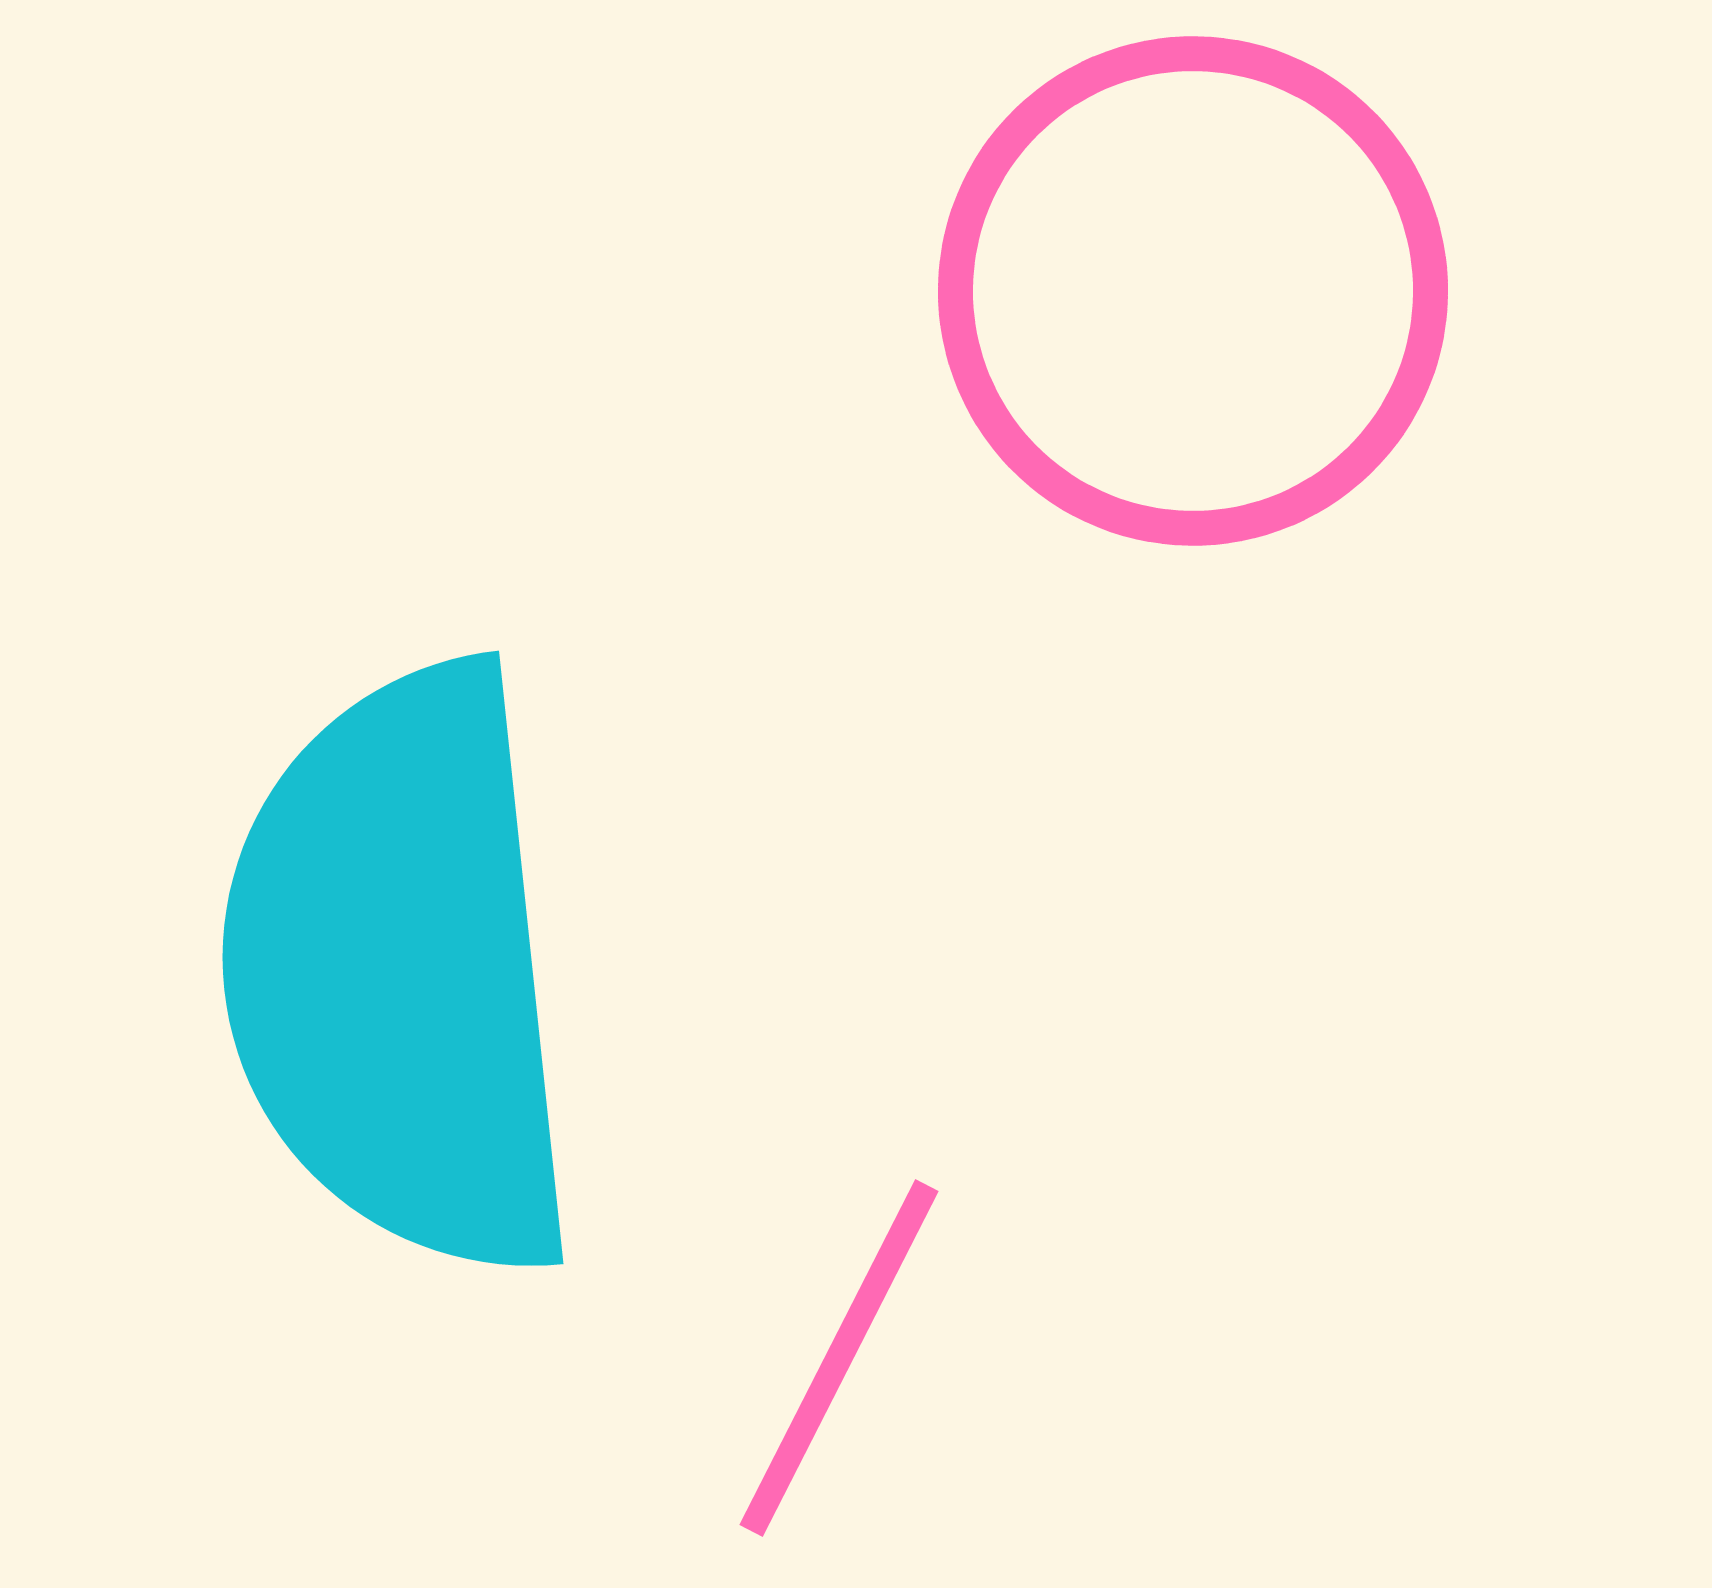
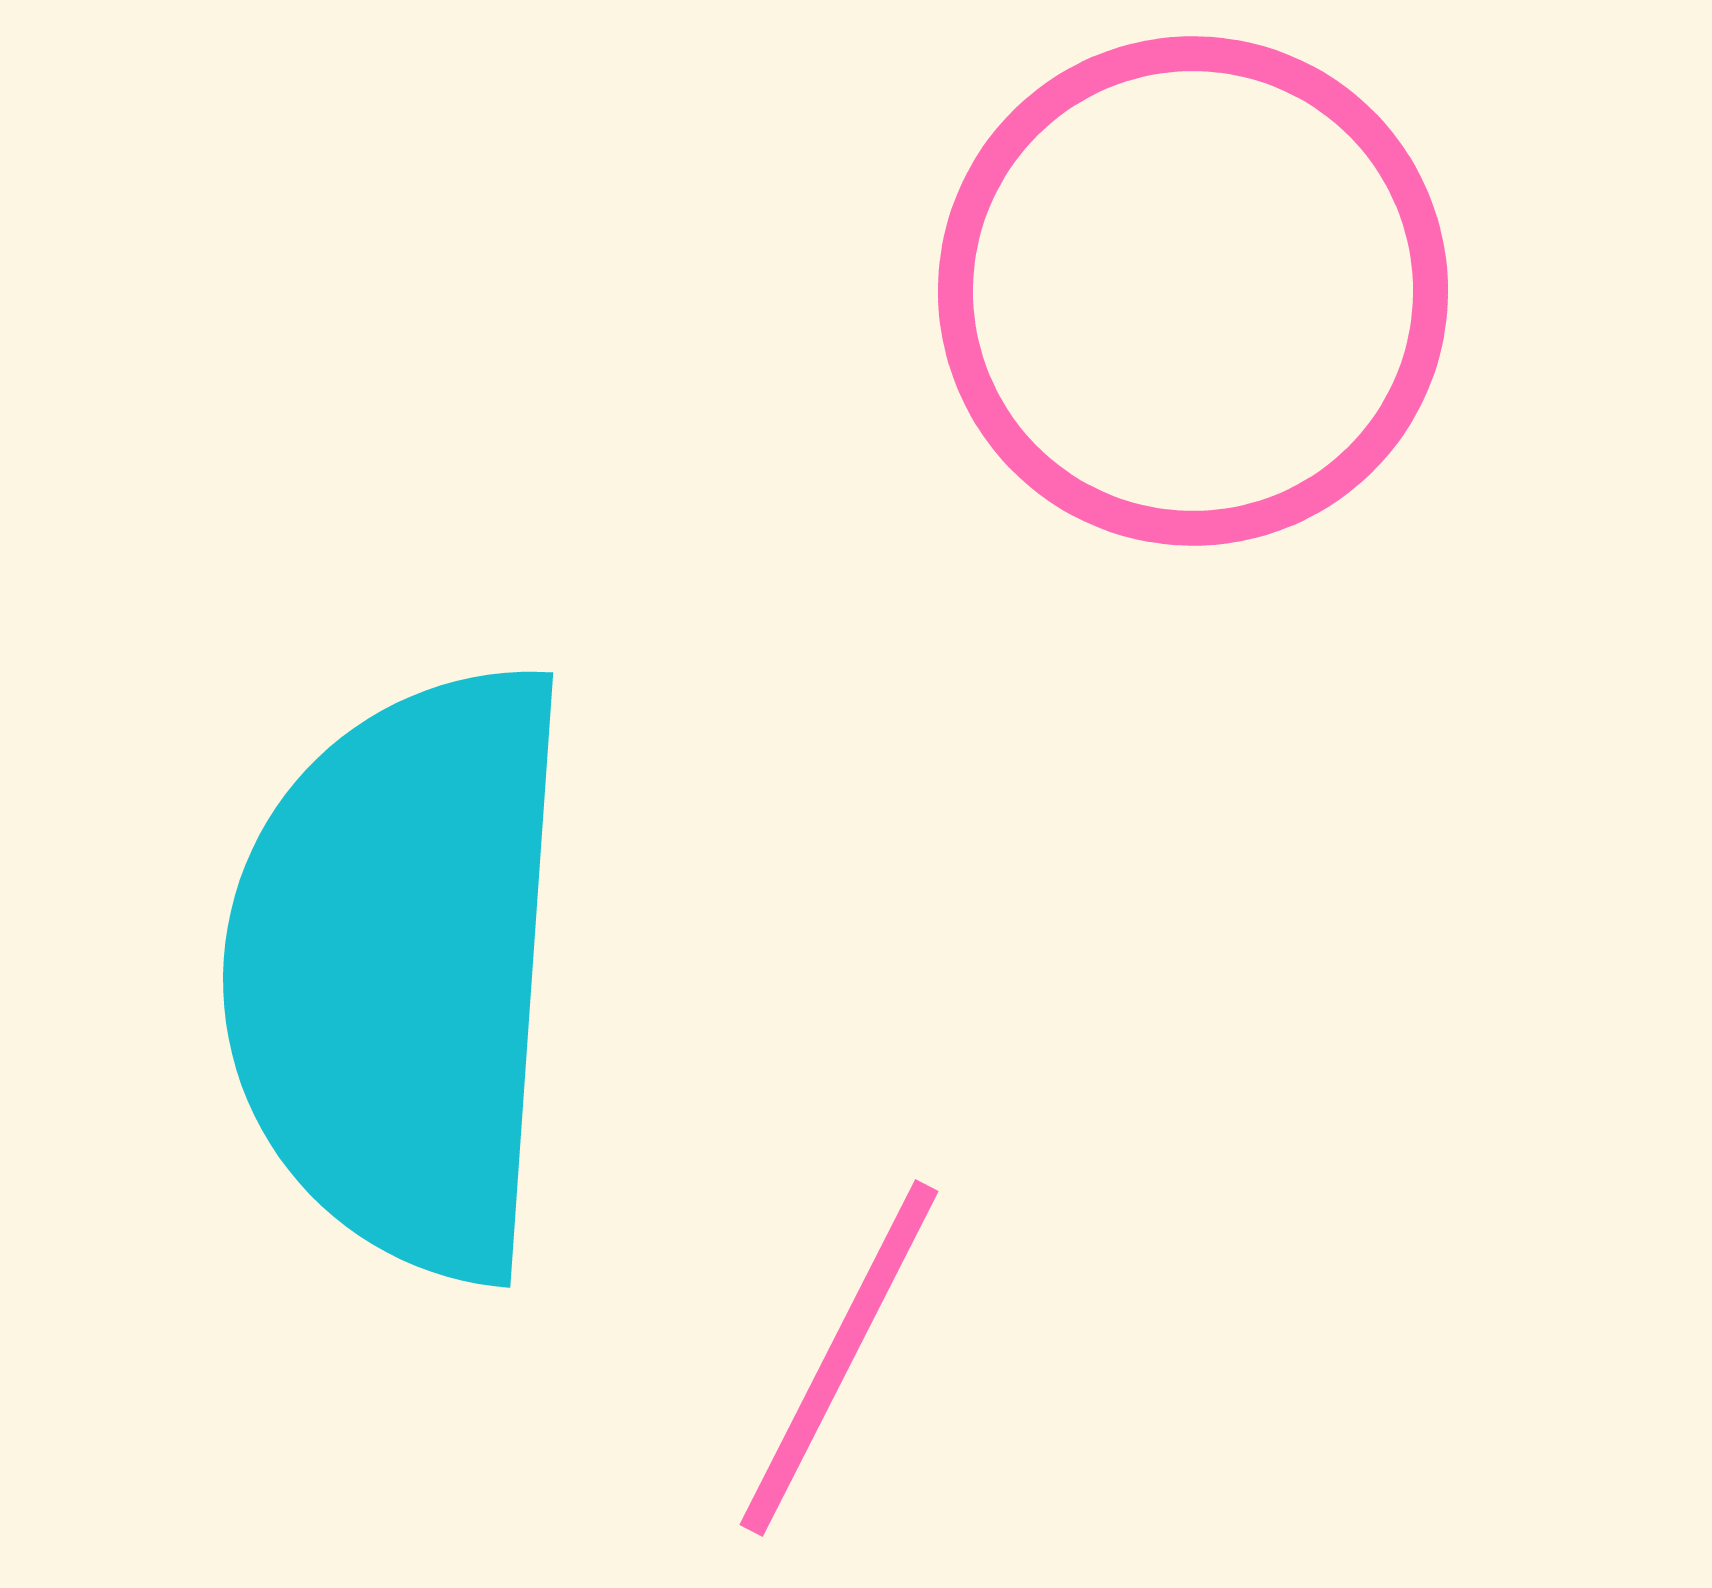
cyan semicircle: rotated 10 degrees clockwise
